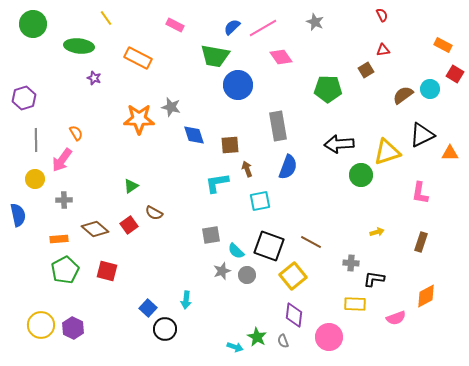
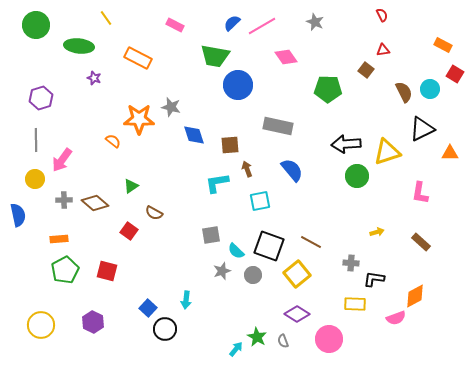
green circle at (33, 24): moved 3 px right, 1 px down
blue semicircle at (232, 27): moved 4 px up
pink line at (263, 28): moved 1 px left, 2 px up
pink diamond at (281, 57): moved 5 px right
brown square at (366, 70): rotated 21 degrees counterclockwise
brown semicircle at (403, 95): moved 1 px right, 3 px up; rotated 100 degrees clockwise
purple hexagon at (24, 98): moved 17 px right
gray rectangle at (278, 126): rotated 68 degrees counterclockwise
orange semicircle at (76, 133): moved 37 px right, 8 px down; rotated 21 degrees counterclockwise
black triangle at (422, 135): moved 6 px up
black arrow at (339, 144): moved 7 px right
blue semicircle at (288, 167): moved 4 px right, 3 px down; rotated 60 degrees counterclockwise
green circle at (361, 175): moved 4 px left, 1 px down
red square at (129, 225): moved 6 px down; rotated 18 degrees counterclockwise
brown diamond at (95, 229): moved 26 px up
brown rectangle at (421, 242): rotated 66 degrees counterclockwise
gray circle at (247, 275): moved 6 px right
yellow square at (293, 276): moved 4 px right, 2 px up
orange diamond at (426, 296): moved 11 px left
purple diamond at (294, 315): moved 3 px right, 1 px up; rotated 65 degrees counterclockwise
purple hexagon at (73, 328): moved 20 px right, 6 px up
pink circle at (329, 337): moved 2 px down
cyan arrow at (235, 347): moved 1 px right, 2 px down; rotated 70 degrees counterclockwise
